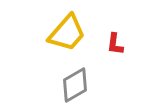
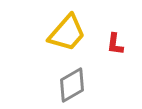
gray diamond: moved 3 px left
